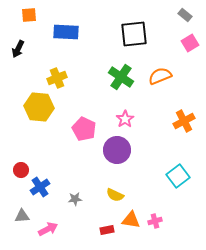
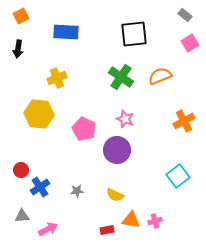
orange square: moved 8 px left, 1 px down; rotated 21 degrees counterclockwise
black arrow: rotated 18 degrees counterclockwise
yellow hexagon: moved 7 px down
pink star: rotated 18 degrees counterclockwise
gray star: moved 2 px right, 8 px up
